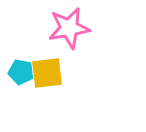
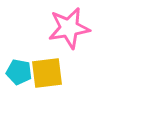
cyan pentagon: moved 2 px left
